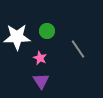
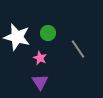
green circle: moved 1 px right, 2 px down
white star: rotated 16 degrees clockwise
purple triangle: moved 1 px left, 1 px down
